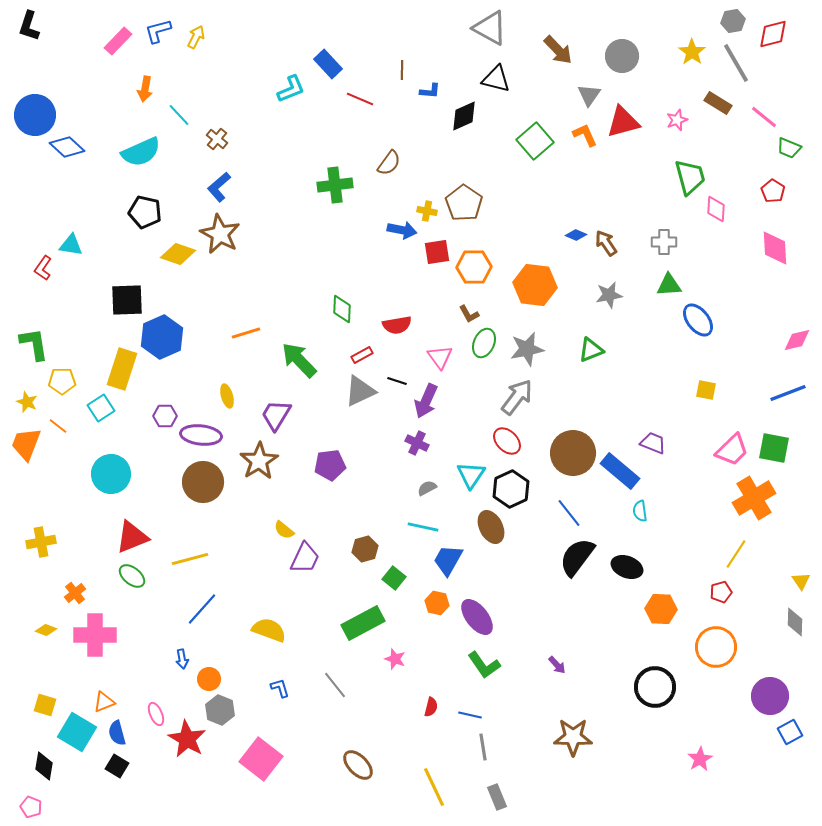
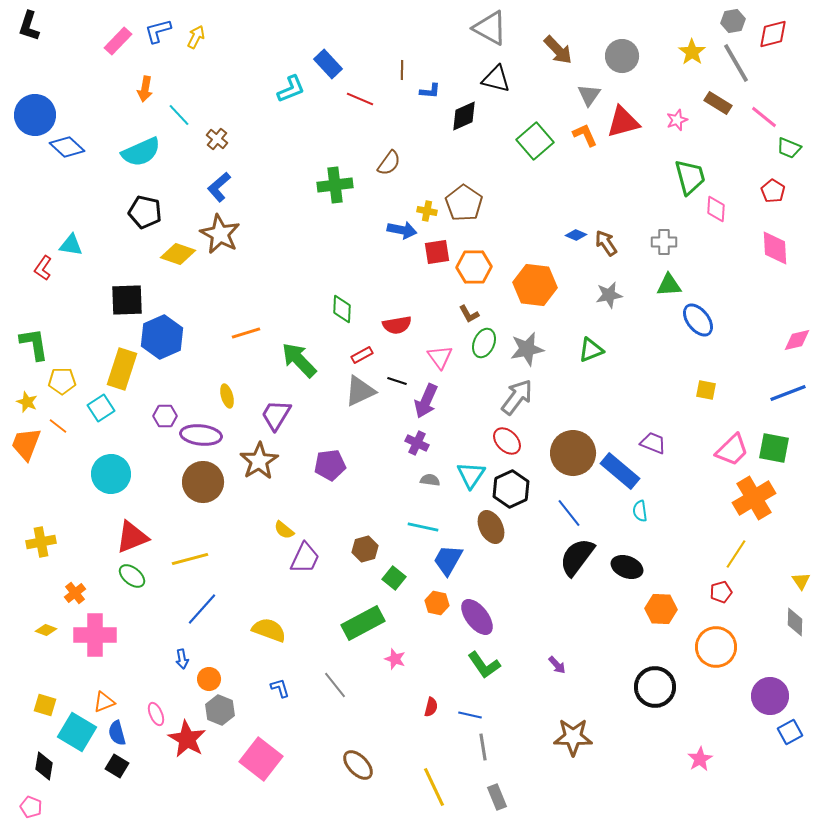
gray semicircle at (427, 488): moved 3 px right, 8 px up; rotated 36 degrees clockwise
